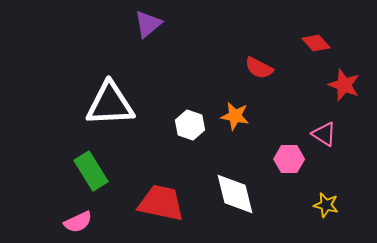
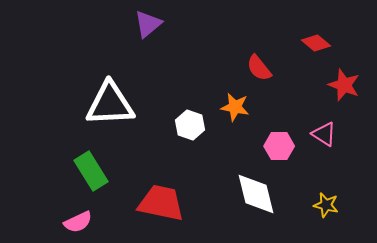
red diamond: rotated 8 degrees counterclockwise
red semicircle: rotated 24 degrees clockwise
orange star: moved 9 px up
pink hexagon: moved 10 px left, 13 px up
white diamond: moved 21 px right
